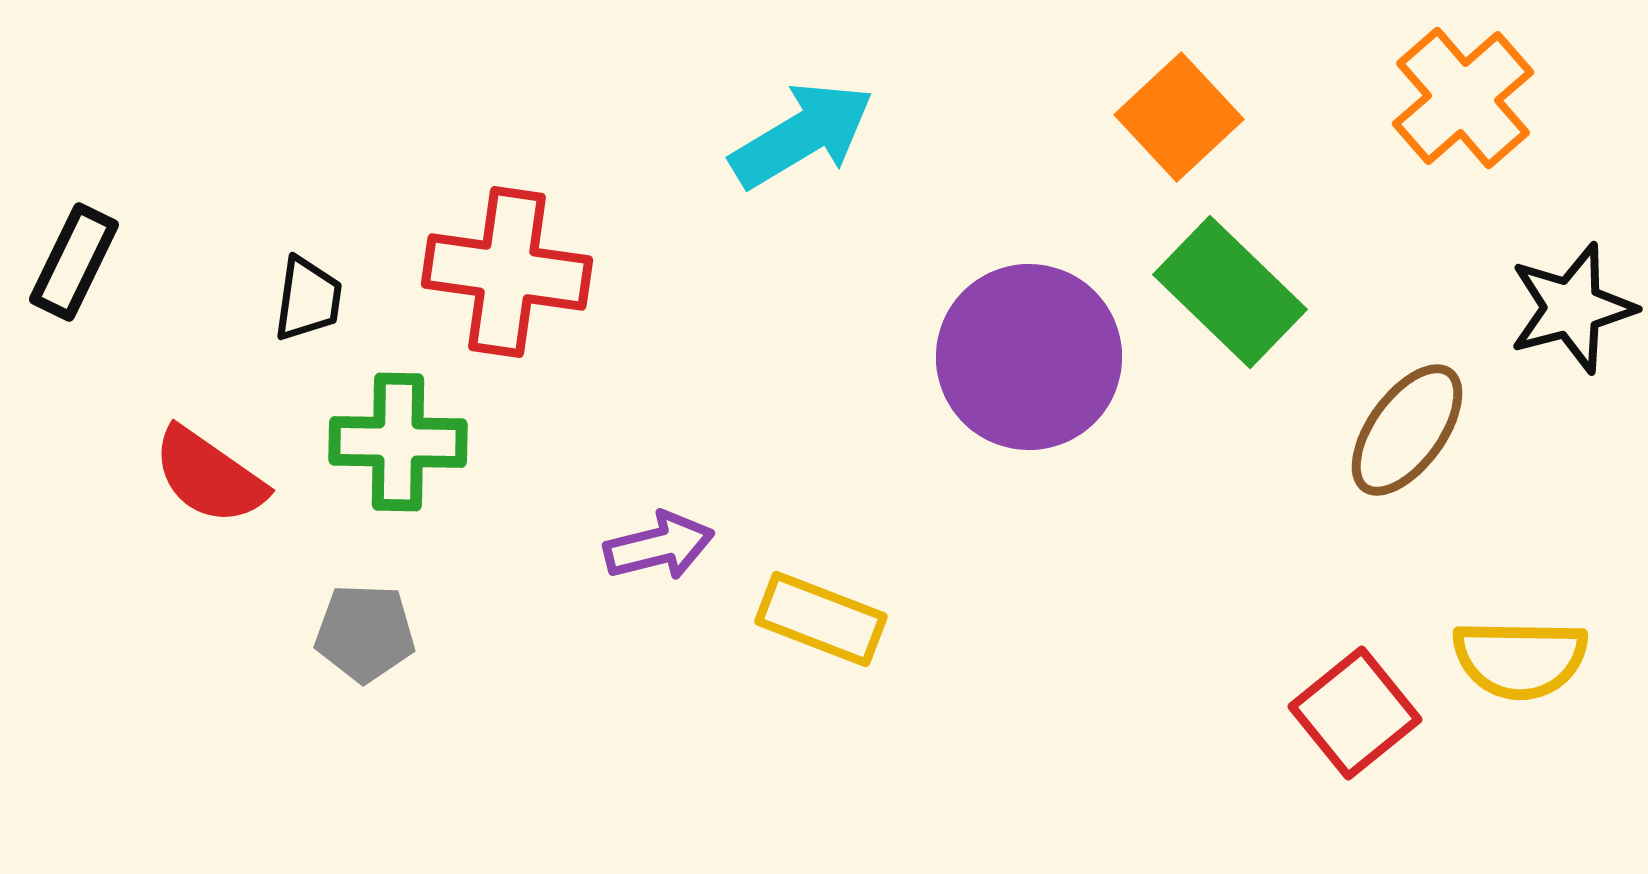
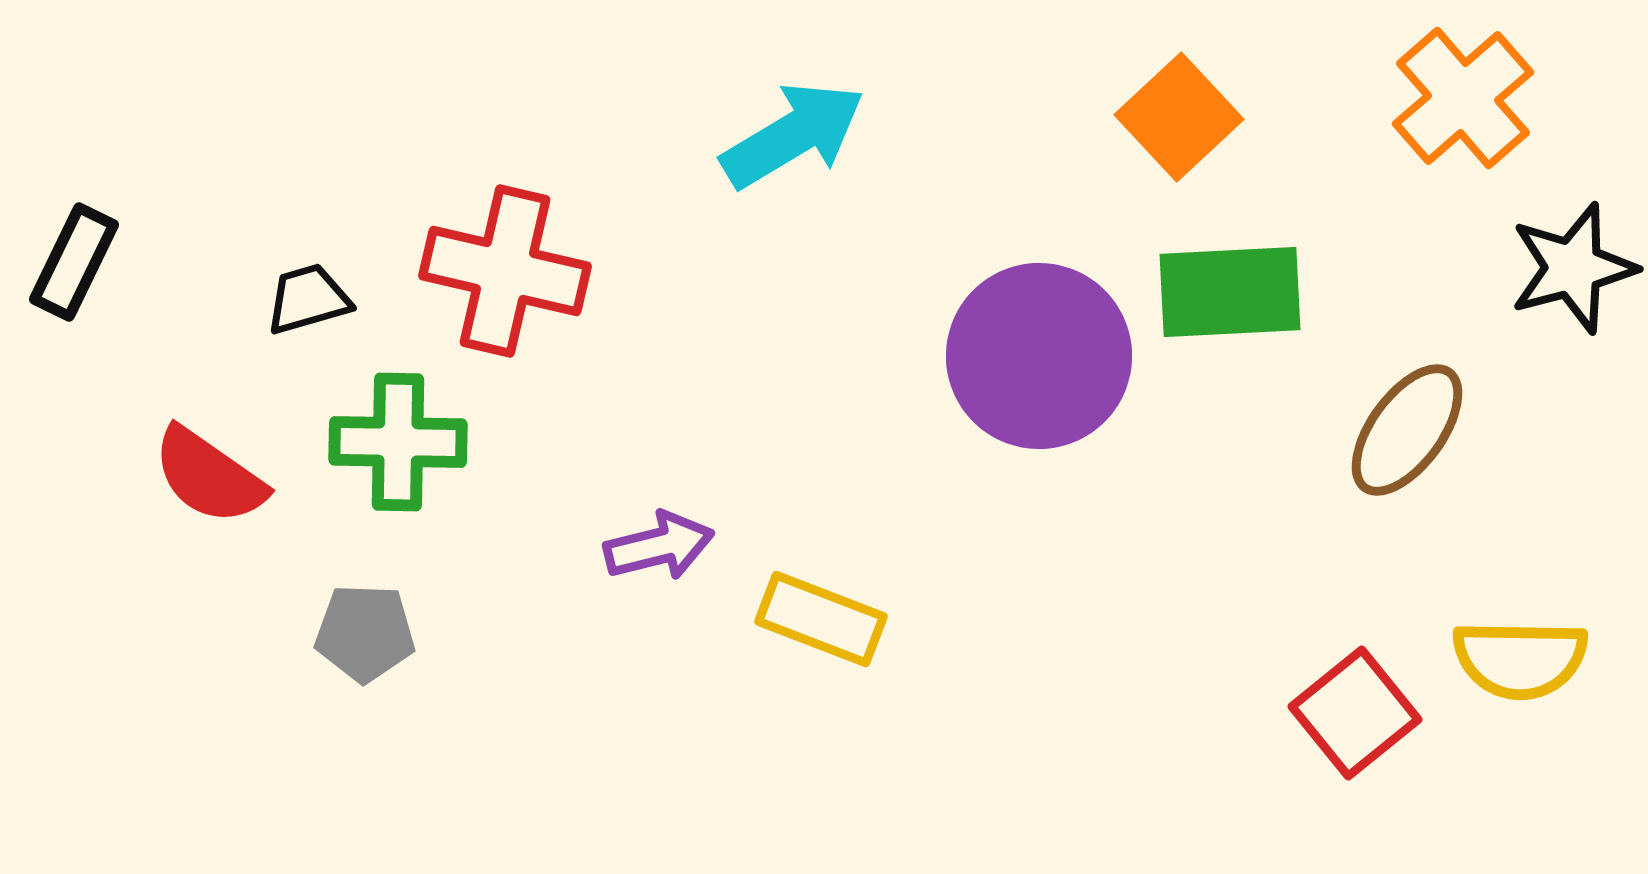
cyan arrow: moved 9 px left
red cross: moved 2 px left, 1 px up; rotated 5 degrees clockwise
green rectangle: rotated 47 degrees counterclockwise
black trapezoid: rotated 114 degrees counterclockwise
black star: moved 1 px right, 40 px up
purple circle: moved 10 px right, 1 px up
